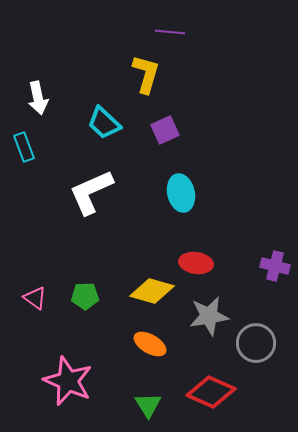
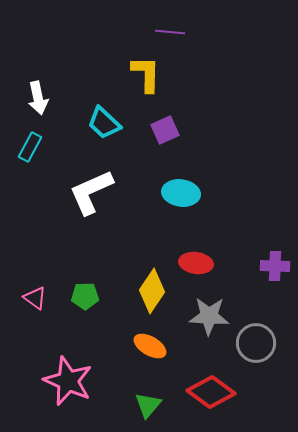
yellow L-shape: rotated 15 degrees counterclockwise
cyan rectangle: moved 6 px right; rotated 48 degrees clockwise
cyan ellipse: rotated 69 degrees counterclockwise
purple cross: rotated 12 degrees counterclockwise
yellow diamond: rotated 72 degrees counterclockwise
gray star: rotated 12 degrees clockwise
orange ellipse: moved 2 px down
red diamond: rotated 12 degrees clockwise
green triangle: rotated 12 degrees clockwise
